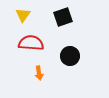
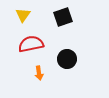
red semicircle: moved 1 px down; rotated 15 degrees counterclockwise
black circle: moved 3 px left, 3 px down
